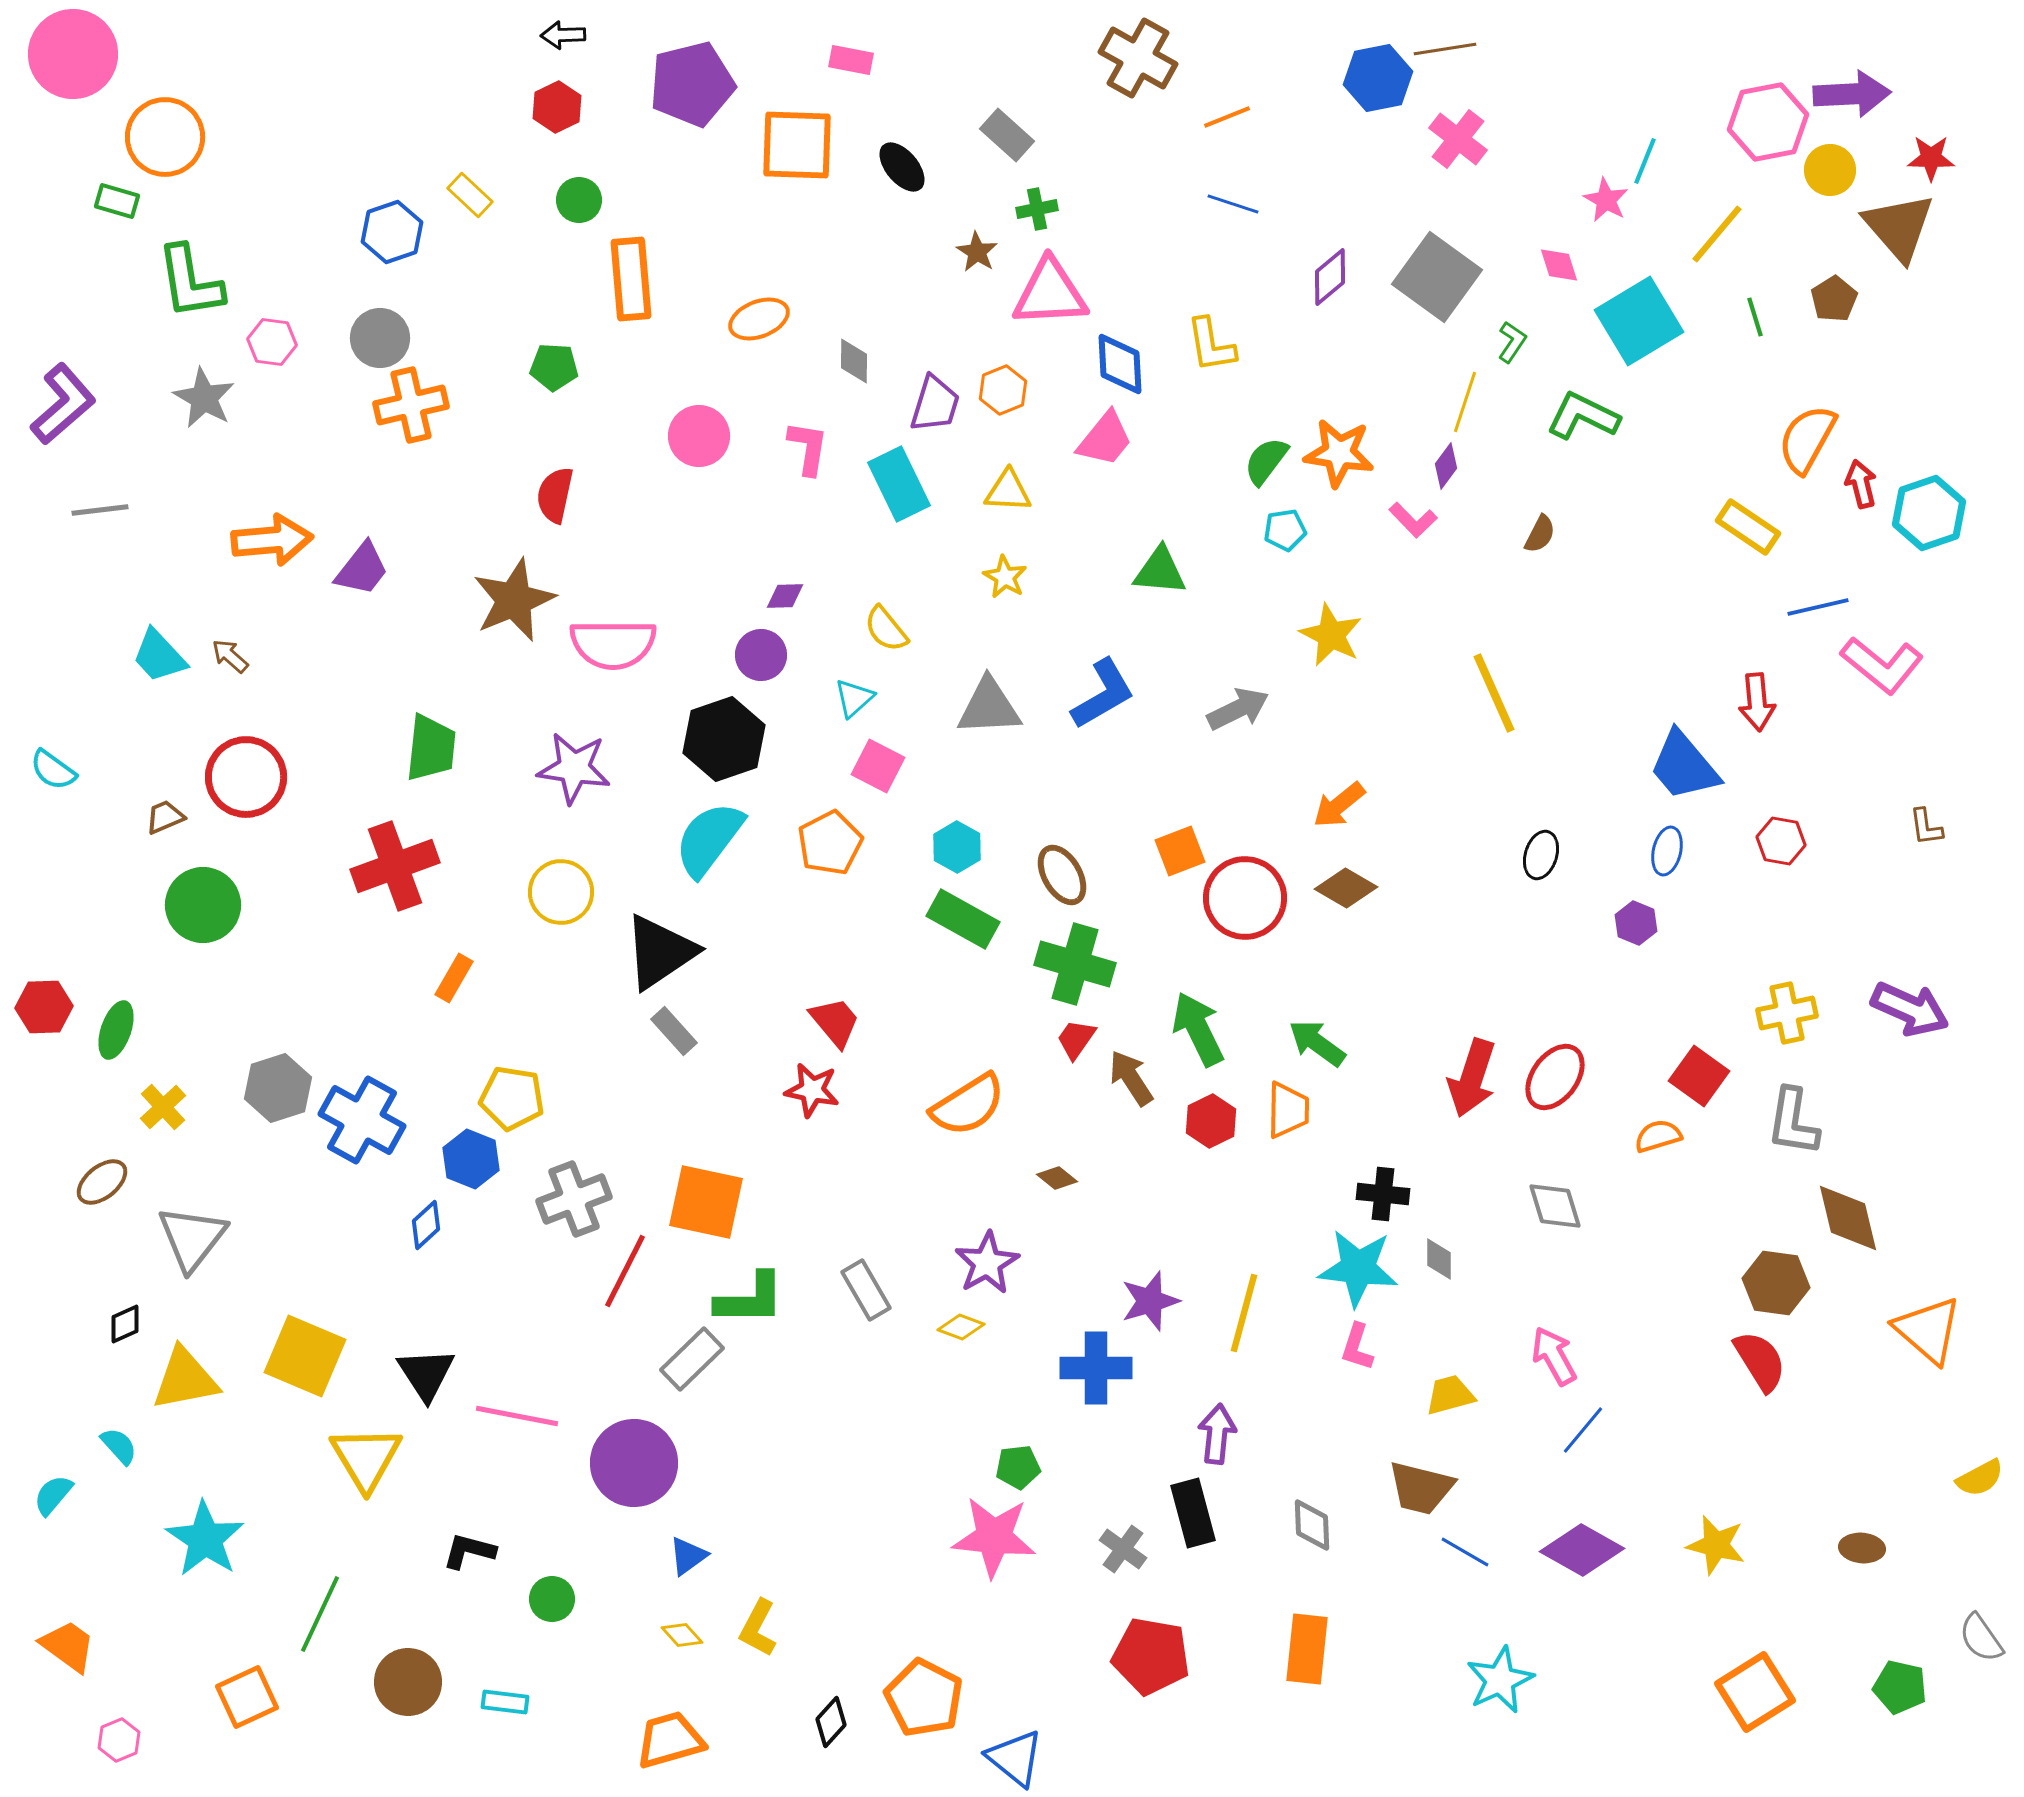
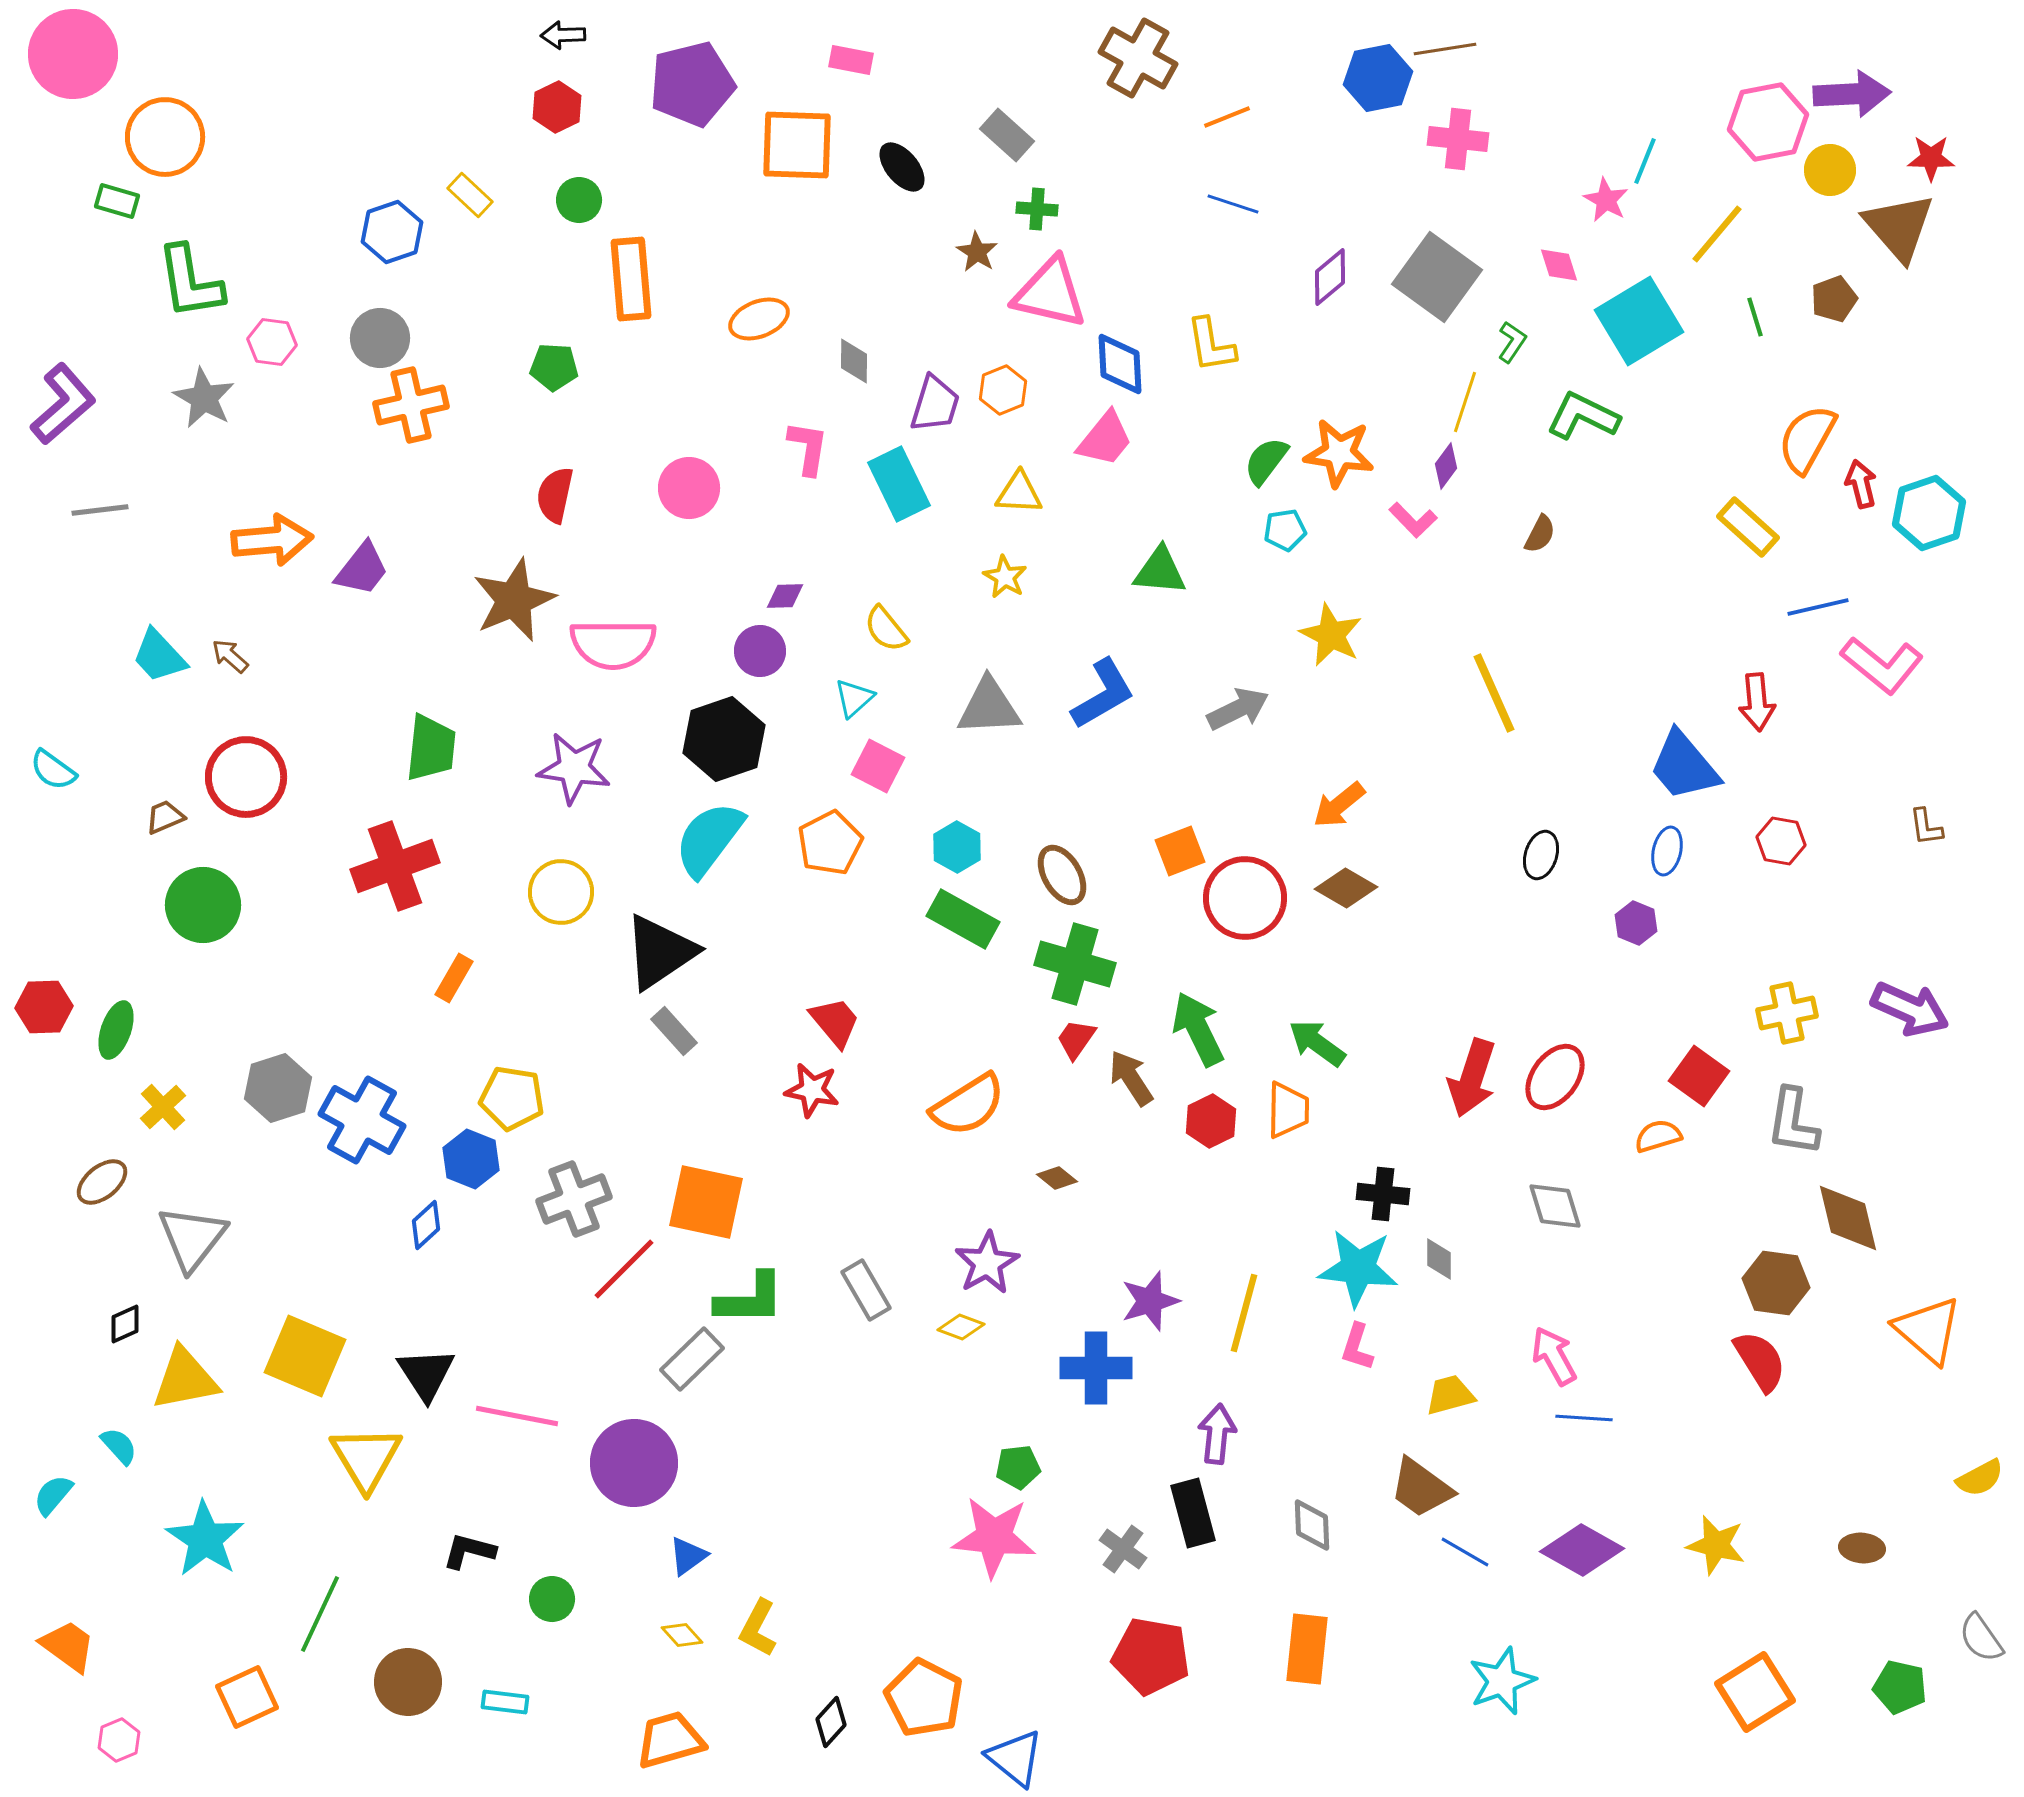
pink cross at (1458, 139): rotated 32 degrees counterclockwise
green cross at (1037, 209): rotated 15 degrees clockwise
pink triangle at (1050, 293): rotated 16 degrees clockwise
brown pentagon at (1834, 299): rotated 12 degrees clockwise
pink circle at (699, 436): moved 10 px left, 52 px down
yellow triangle at (1008, 491): moved 11 px right, 2 px down
yellow rectangle at (1748, 527): rotated 8 degrees clockwise
purple circle at (761, 655): moved 1 px left, 4 px up
red line at (625, 1271): moved 1 px left, 2 px up; rotated 18 degrees clockwise
blue line at (1583, 1430): moved 1 px right, 12 px up; rotated 54 degrees clockwise
brown trapezoid at (1421, 1488): rotated 22 degrees clockwise
cyan star at (1500, 1680): moved 2 px right, 1 px down; rotated 4 degrees clockwise
